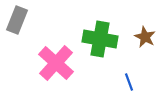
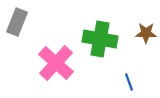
gray rectangle: moved 2 px down
brown star: moved 1 px right, 4 px up; rotated 25 degrees counterclockwise
